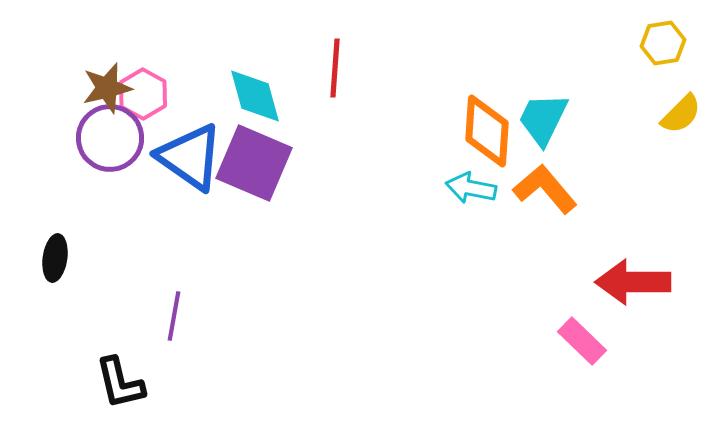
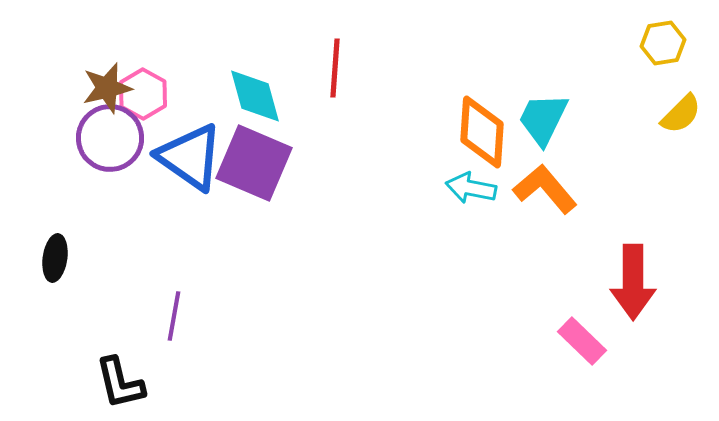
orange diamond: moved 5 px left, 1 px down
red arrow: rotated 90 degrees counterclockwise
